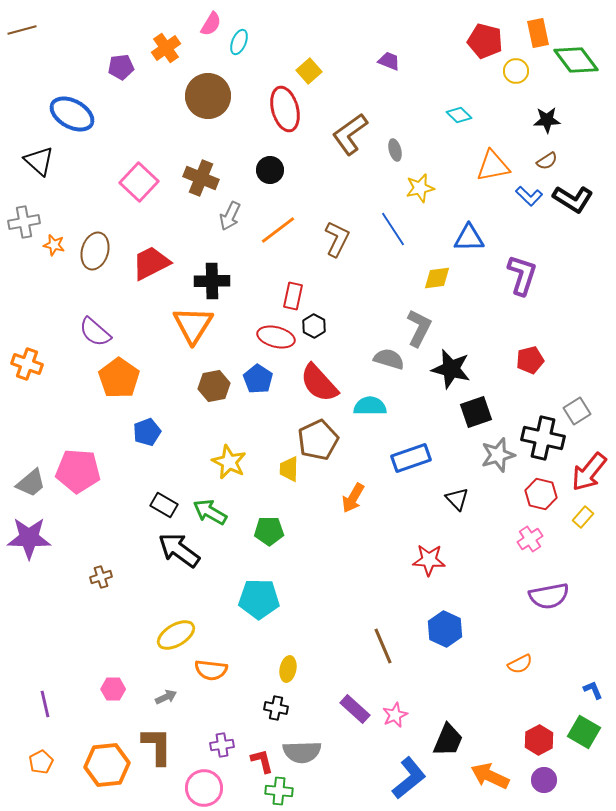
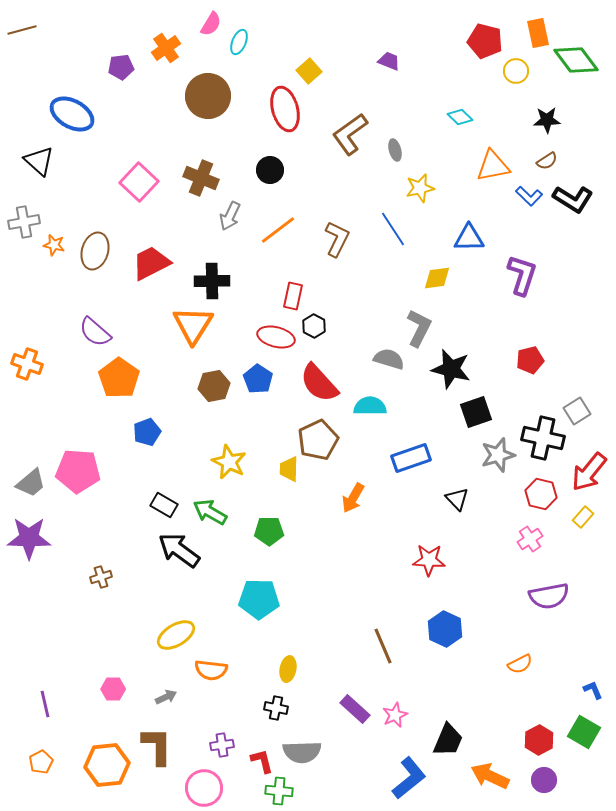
cyan diamond at (459, 115): moved 1 px right, 2 px down
